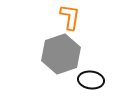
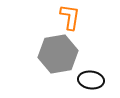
gray hexagon: moved 3 px left; rotated 9 degrees clockwise
